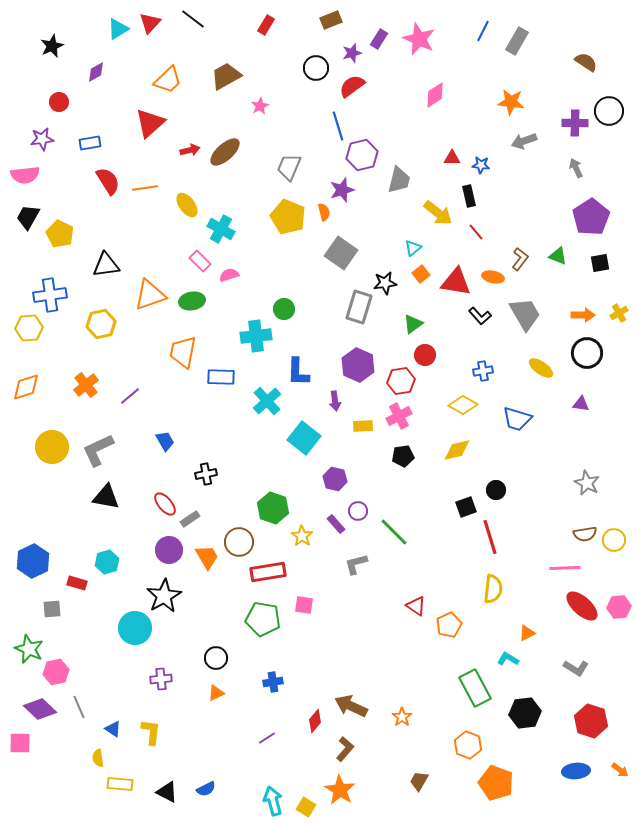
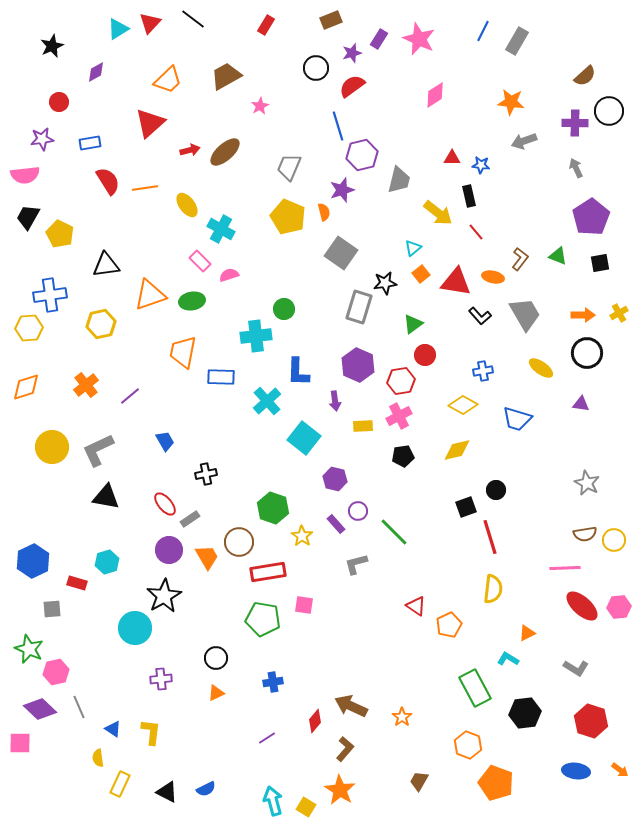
brown semicircle at (586, 62): moved 1 px left, 14 px down; rotated 105 degrees clockwise
blue ellipse at (576, 771): rotated 12 degrees clockwise
yellow rectangle at (120, 784): rotated 70 degrees counterclockwise
